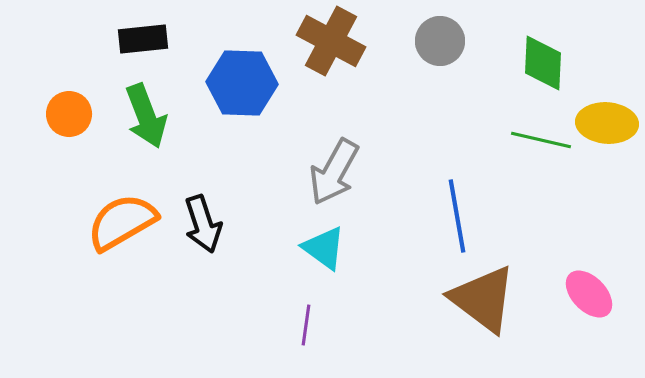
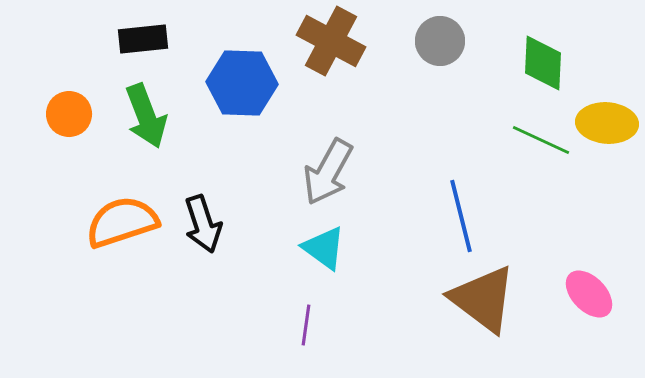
green line: rotated 12 degrees clockwise
gray arrow: moved 6 px left
blue line: moved 4 px right; rotated 4 degrees counterclockwise
orange semicircle: rotated 12 degrees clockwise
